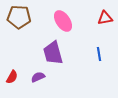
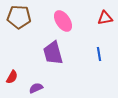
purple semicircle: moved 2 px left, 11 px down
